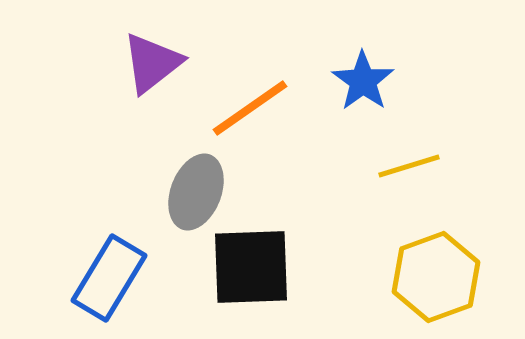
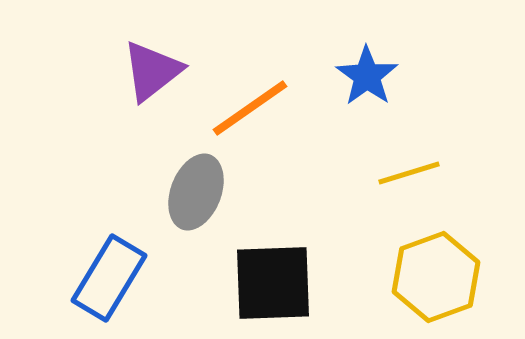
purple triangle: moved 8 px down
blue star: moved 4 px right, 5 px up
yellow line: moved 7 px down
black square: moved 22 px right, 16 px down
